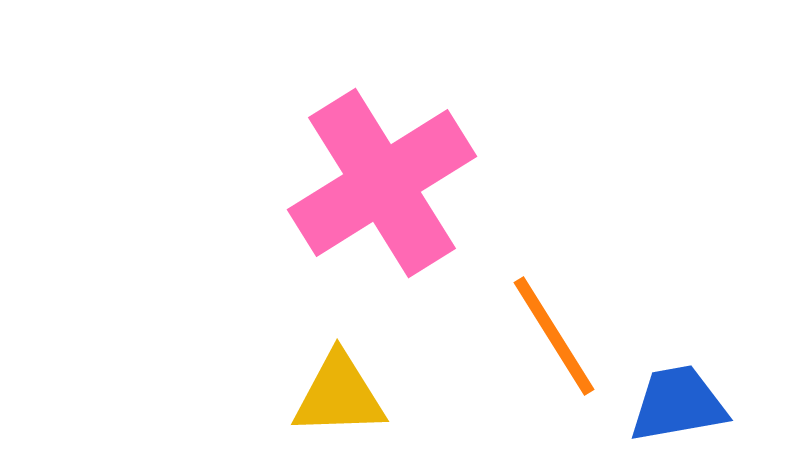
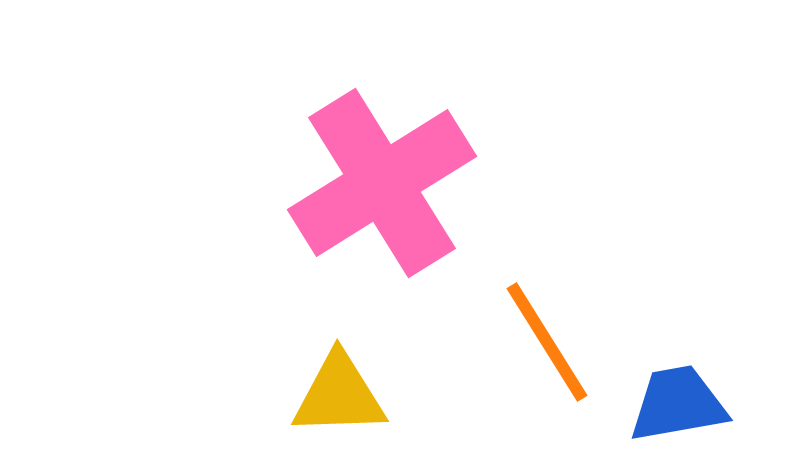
orange line: moved 7 px left, 6 px down
